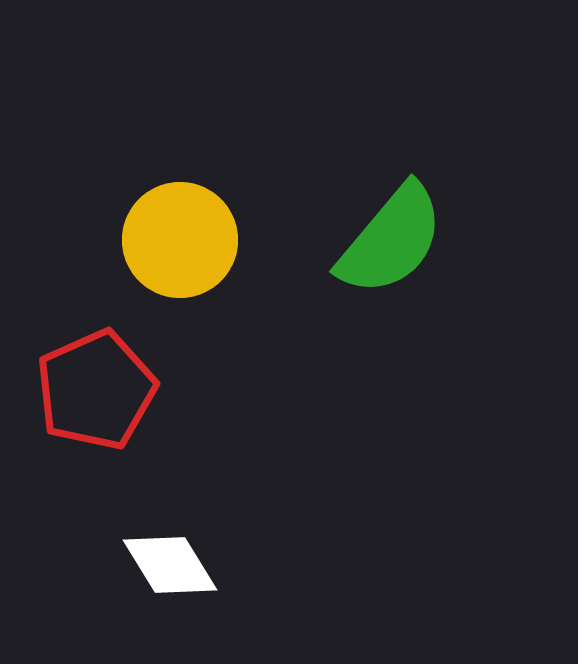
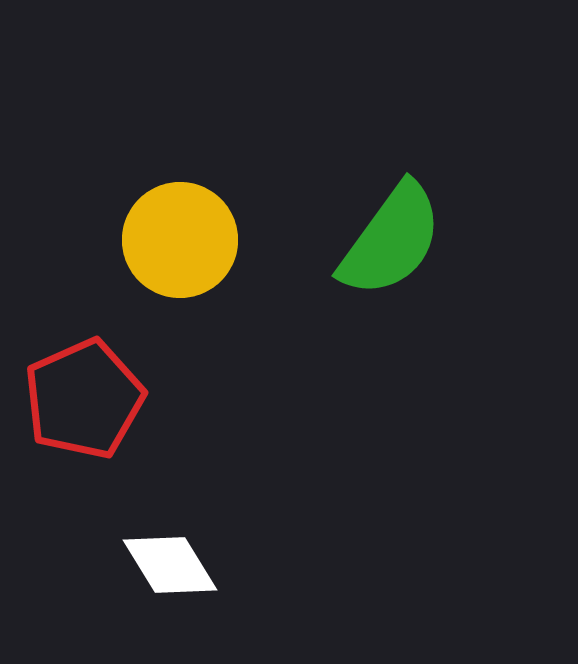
green semicircle: rotated 4 degrees counterclockwise
red pentagon: moved 12 px left, 9 px down
